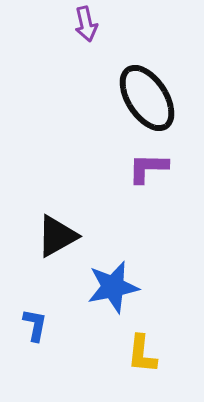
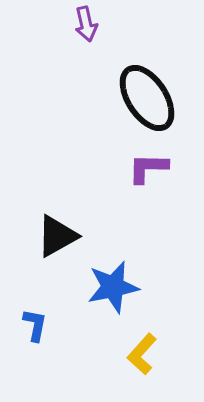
yellow L-shape: rotated 36 degrees clockwise
